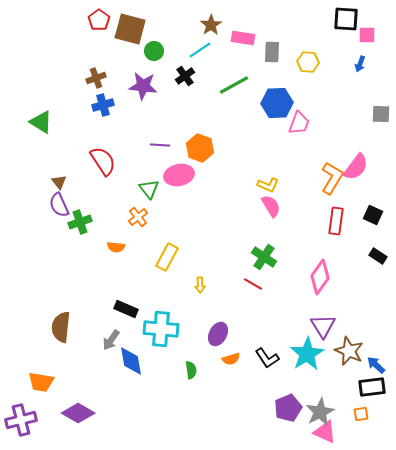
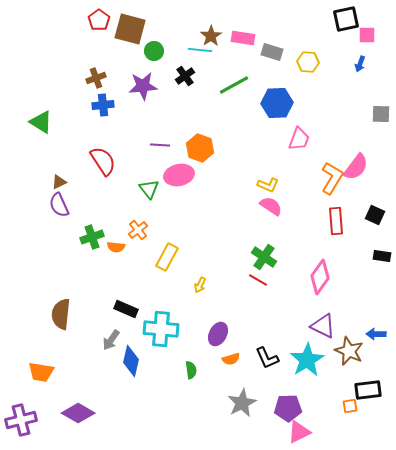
black square at (346, 19): rotated 16 degrees counterclockwise
brown star at (211, 25): moved 11 px down
cyan line at (200, 50): rotated 40 degrees clockwise
gray rectangle at (272, 52): rotated 75 degrees counterclockwise
purple star at (143, 86): rotated 12 degrees counterclockwise
blue cross at (103, 105): rotated 10 degrees clockwise
pink trapezoid at (299, 123): moved 16 px down
brown triangle at (59, 182): rotated 42 degrees clockwise
pink semicircle at (271, 206): rotated 25 degrees counterclockwise
black square at (373, 215): moved 2 px right
orange cross at (138, 217): moved 13 px down
red rectangle at (336, 221): rotated 12 degrees counterclockwise
green cross at (80, 222): moved 12 px right, 15 px down
black rectangle at (378, 256): moved 4 px right; rotated 24 degrees counterclockwise
red line at (253, 284): moved 5 px right, 4 px up
yellow arrow at (200, 285): rotated 28 degrees clockwise
purple triangle at (323, 326): rotated 32 degrees counterclockwise
brown semicircle at (61, 327): moved 13 px up
cyan star at (307, 354): moved 6 px down
black L-shape at (267, 358): rotated 10 degrees clockwise
blue diamond at (131, 361): rotated 24 degrees clockwise
blue arrow at (376, 365): moved 31 px up; rotated 42 degrees counterclockwise
orange trapezoid at (41, 382): moved 10 px up
black rectangle at (372, 387): moved 4 px left, 3 px down
purple pentagon at (288, 408): rotated 20 degrees clockwise
gray star at (320, 412): moved 78 px left, 9 px up
orange square at (361, 414): moved 11 px left, 8 px up
pink triangle at (325, 432): moved 26 px left; rotated 50 degrees counterclockwise
